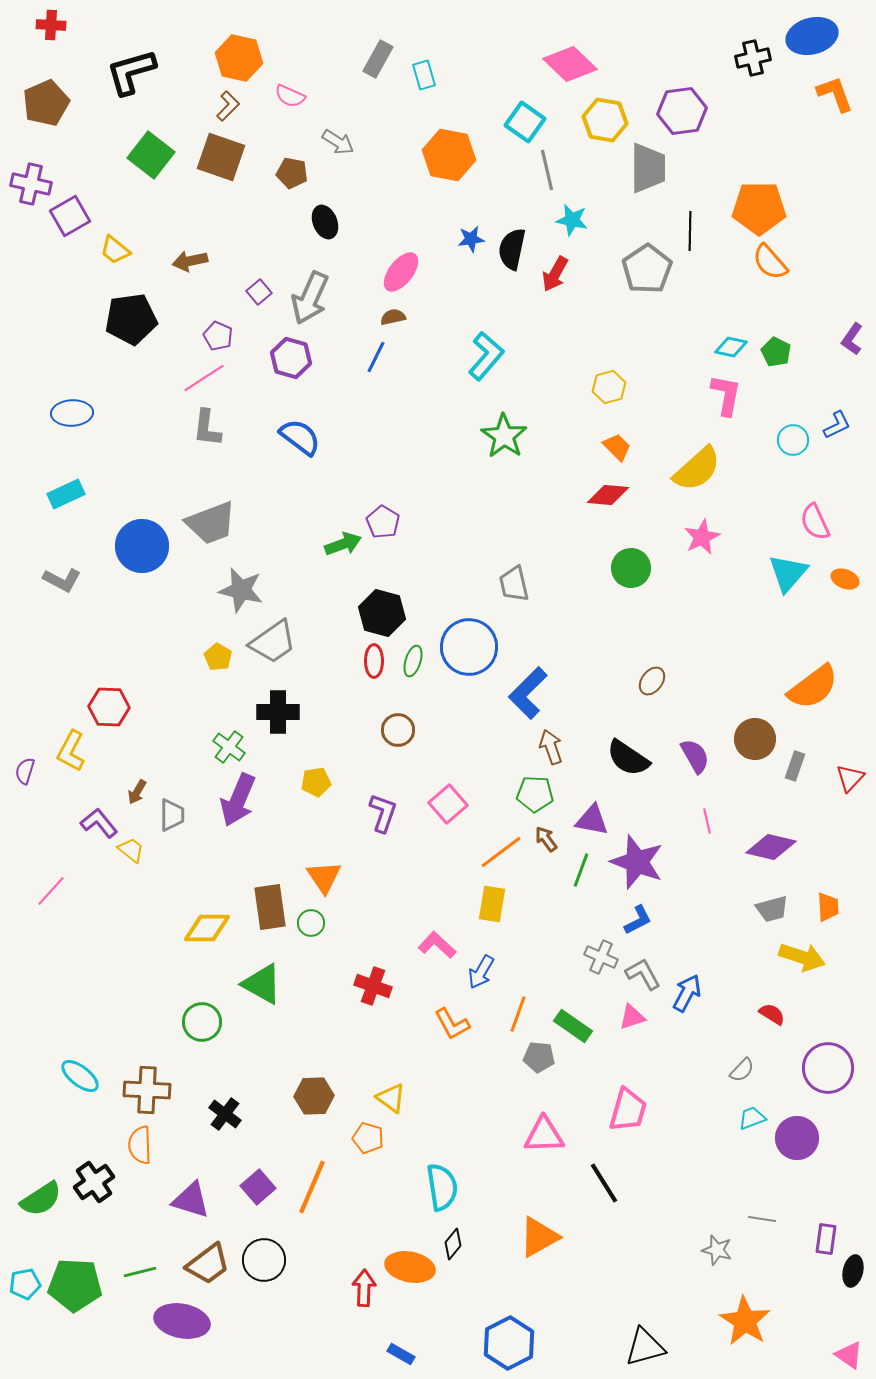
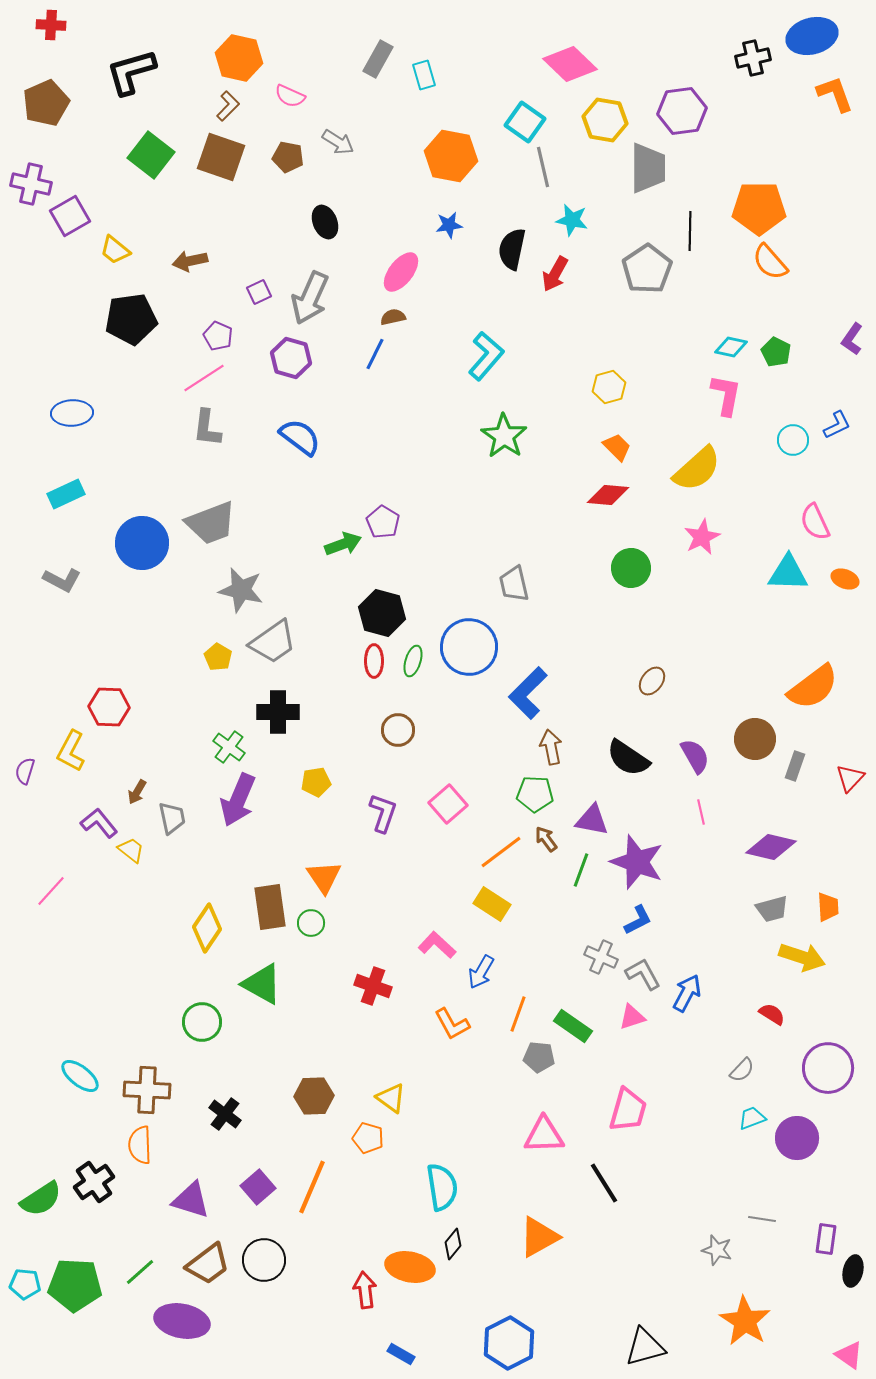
orange hexagon at (449, 155): moved 2 px right, 1 px down
gray line at (547, 170): moved 4 px left, 3 px up
brown pentagon at (292, 173): moved 4 px left, 16 px up
blue star at (471, 239): moved 22 px left, 14 px up
purple square at (259, 292): rotated 15 degrees clockwise
blue line at (376, 357): moved 1 px left, 3 px up
blue circle at (142, 546): moved 3 px up
cyan triangle at (788, 573): rotated 51 degrees clockwise
brown arrow at (551, 747): rotated 8 degrees clockwise
gray trapezoid at (172, 815): moved 3 px down; rotated 12 degrees counterclockwise
pink line at (707, 821): moved 6 px left, 9 px up
yellow rectangle at (492, 904): rotated 66 degrees counterclockwise
yellow diamond at (207, 928): rotated 57 degrees counterclockwise
green line at (140, 1272): rotated 28 degrees counterclockwise
cyan pentagon at (25, 1284): rotated 16 degrees clockwise
red arrow at (364, 1288): moved 1 px right, 2 px down; rotated 9 degrees counterclockwise
